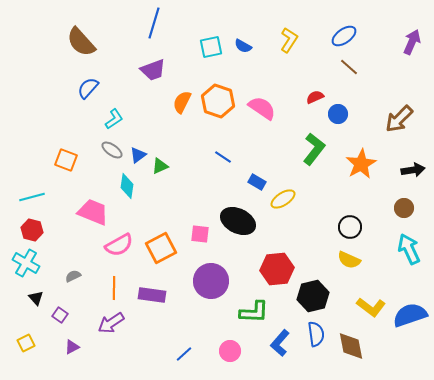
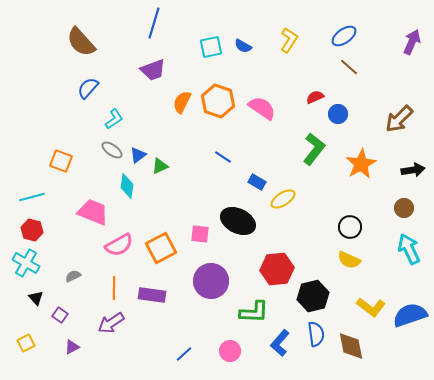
orange square at (66, 160): moved 5 px left, 1 px down
